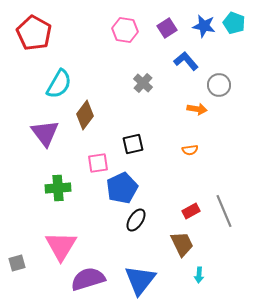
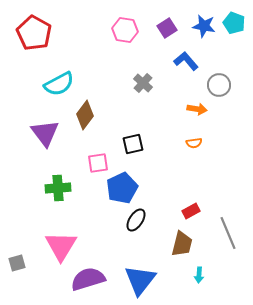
cyan semicircle: rotated 32 degrees clockwise
orange semicircle: moved 4 px right, 7 px up
gray line: moved 4 px right, 22 px down
brown trapezoid: rotated 40 degrees clockwise
